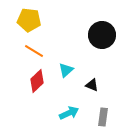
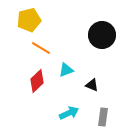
yellow pentagon: rotated 20 degrees counterclockwise
orange line: moved 7 px right, 3 px up
cyan triangle: rotated 21 degrees clockwise
